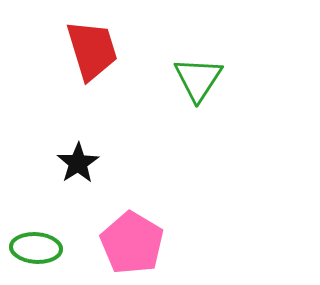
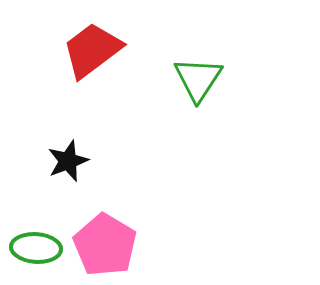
red trapezoid: rotated 110 degrees counterclockwise
black star: moved 10 px left, 2 px up; rotated 12 degrees clockwise
pink pentagon: moved 27 px left, 2 px down
